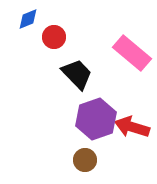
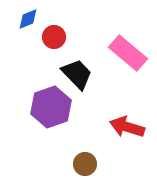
pink rectangle: moved 4 px left
purple hexagon: moved 45 px left, 12 px up
red arrow: moved 5 px left
brown circle: moved 4 px down
